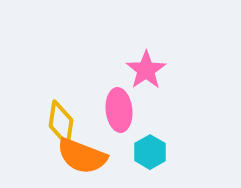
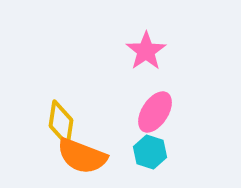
pink star: moved 19 px up
pink ellipse: moved 36 px right, 2 px down; rotated 39 degrees clockwise
cyan hexagon: rotated 12 degrees counterclockwise
